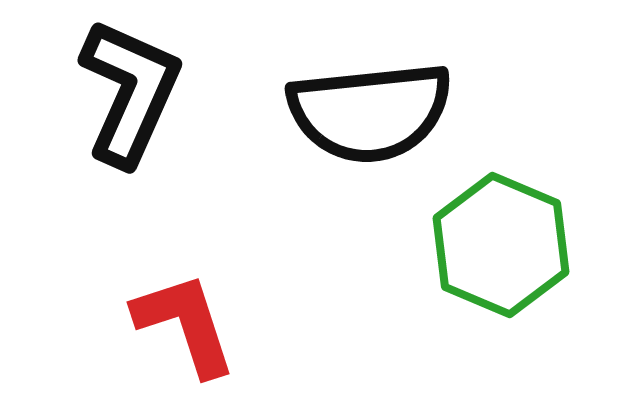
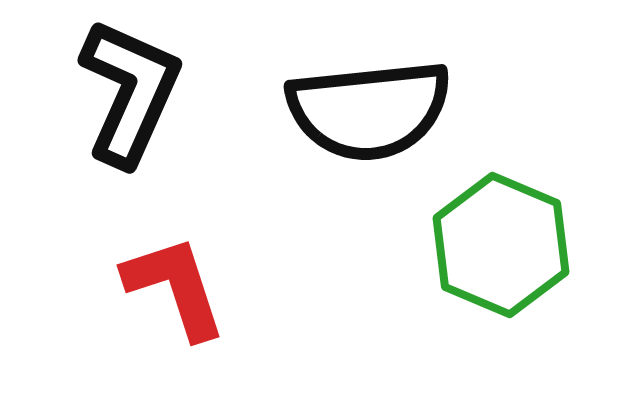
black semicircle: moved 1 px left, 2 px up
red L-shape: moved 10 px left, 37 px up
